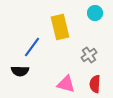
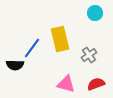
yellow rectangle: moved 12 px down
blue line: moved 1 px down
black semicircle: moved 5 px left, 6 px up
red semicircle: moved 1 px right; rotated 66 degrees clockwise
